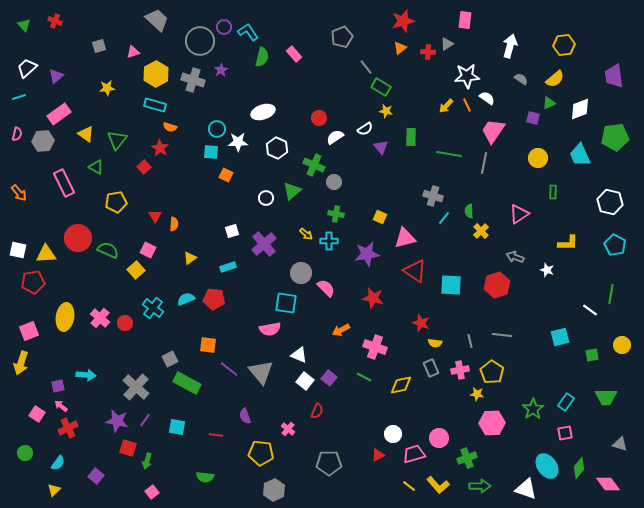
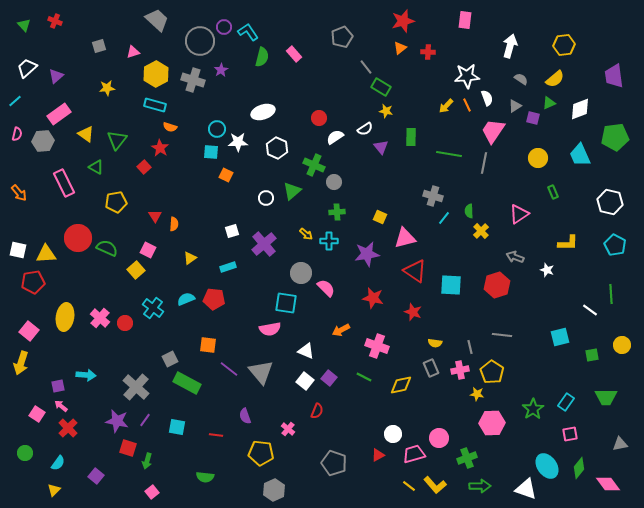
gray triangle at (447, 44): moved 68 px right, 62 px down
cyan line at (19, 97): moved 4 px left, 4 px down; rotated 24 degrees counterclockwise
white semicircle at (487, 98): rotated 35 degrees clockwise
green rectangle at (553, 192): rotated 24 degrees counterclockwise
green cross at (336, 214): moved 1 px right, 2 px up; rotated 14 degrees counterclockwise
green semicircle at (108, 250): moved 1 px left, 2 px up
green line at (611, 294): rotated 12 degrees counterclockwise
red star at (421, 323): moved 8 px left, 11 px up
pink square at (29, 331): rotated 30 degrees counterclockwise
gray line at (470, 341): moved 6 px down
pink cross at (375, 347): moved 2 px right, 1 px up
white triangle at (299, 355): moved 7 px right, 4 px up
red cross at (68, 428): rotated 18 degrees counterclockwise
pink square at (565, 433): moved 5 px right, 1 px down
gray triangle at (620, 444): rotated 28 degrees counterclockwise
gray pentagon at (329, 463): moved 5 px right; rotated 20 degrees clockwise
yellow L-shape at (438, 485): moved 3 px left
